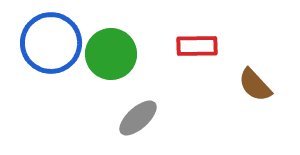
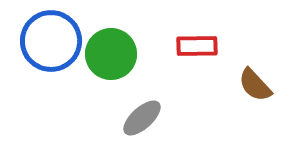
blue circle: moved 2 px up
gray ellipse: moved 4 px right
